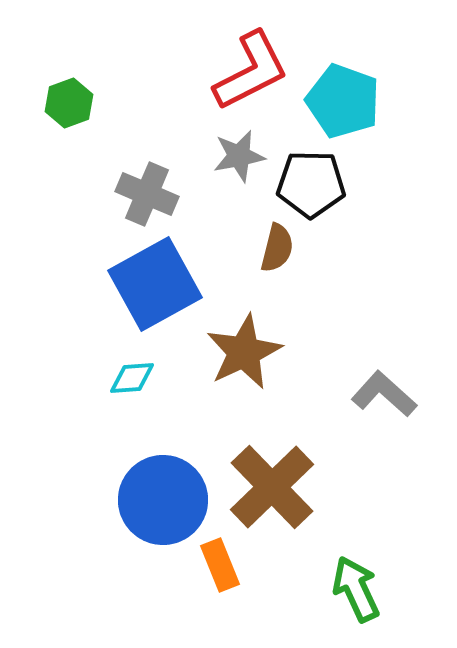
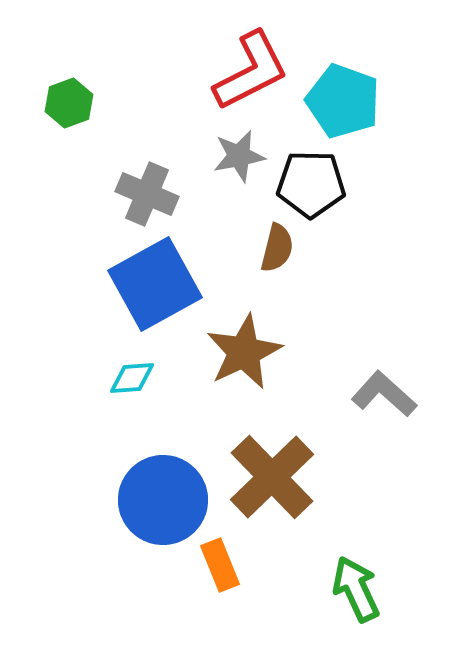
brown cross: moved 10 px up
